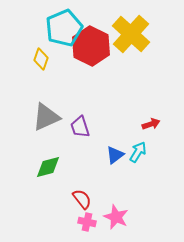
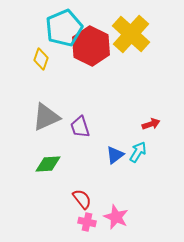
green diamond: moved 3 px up; rotated 12 degrees clockwise
